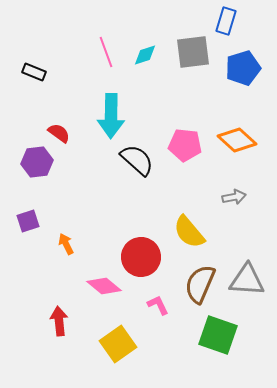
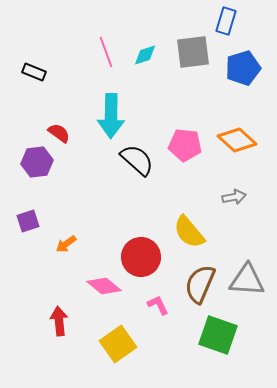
orange arrow: rotated 100 degrees counterclockwise
